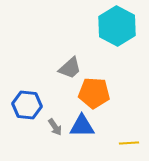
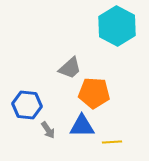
gray arrow: moved 7 px left, 3 px down
yellow line: moved 17 px left, 1 px up
